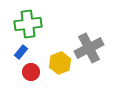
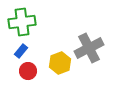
green cross: moved 6 px left, 2 px up
blue rectangle: moved 1 px up
red circle: moved 3 px left, 1 px up
